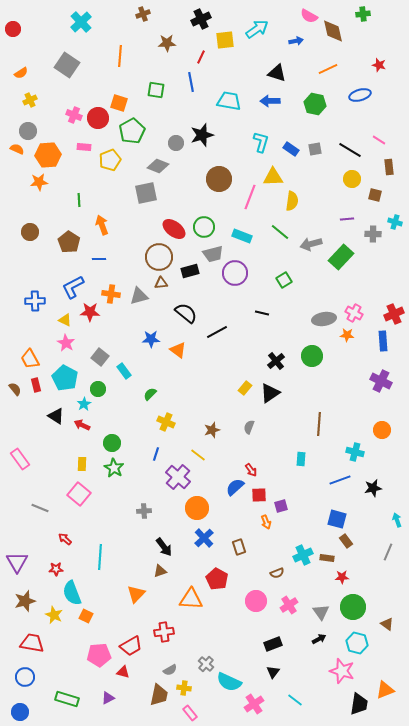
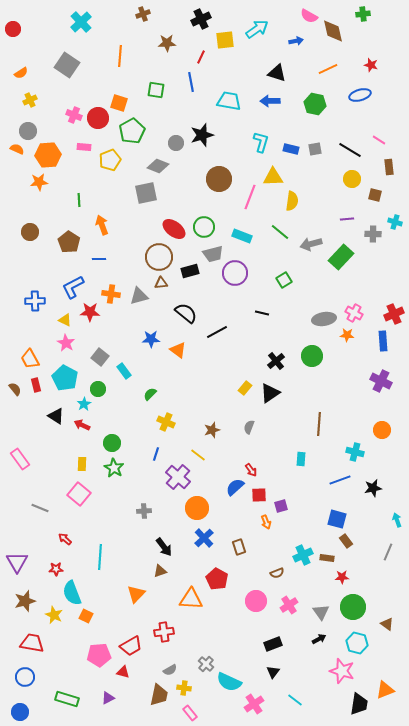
red star at (379, 65): moved 8 px left
blue rectangle at (291, 149): rotated 21 degrees counterclockwise
